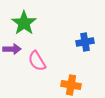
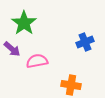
blue cross: rotated 12 degrees counterclockwise
purple arrow: rotated 42 degrees clockwise
pink semicircle: rotated 110 degrees clockwise
